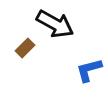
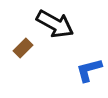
brown rectangle: moved 2 px left
